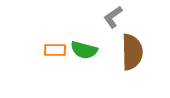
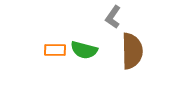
gray L-shape: rotated 20 degrees counterclockwise
brown semicircle: moved 1 px up
